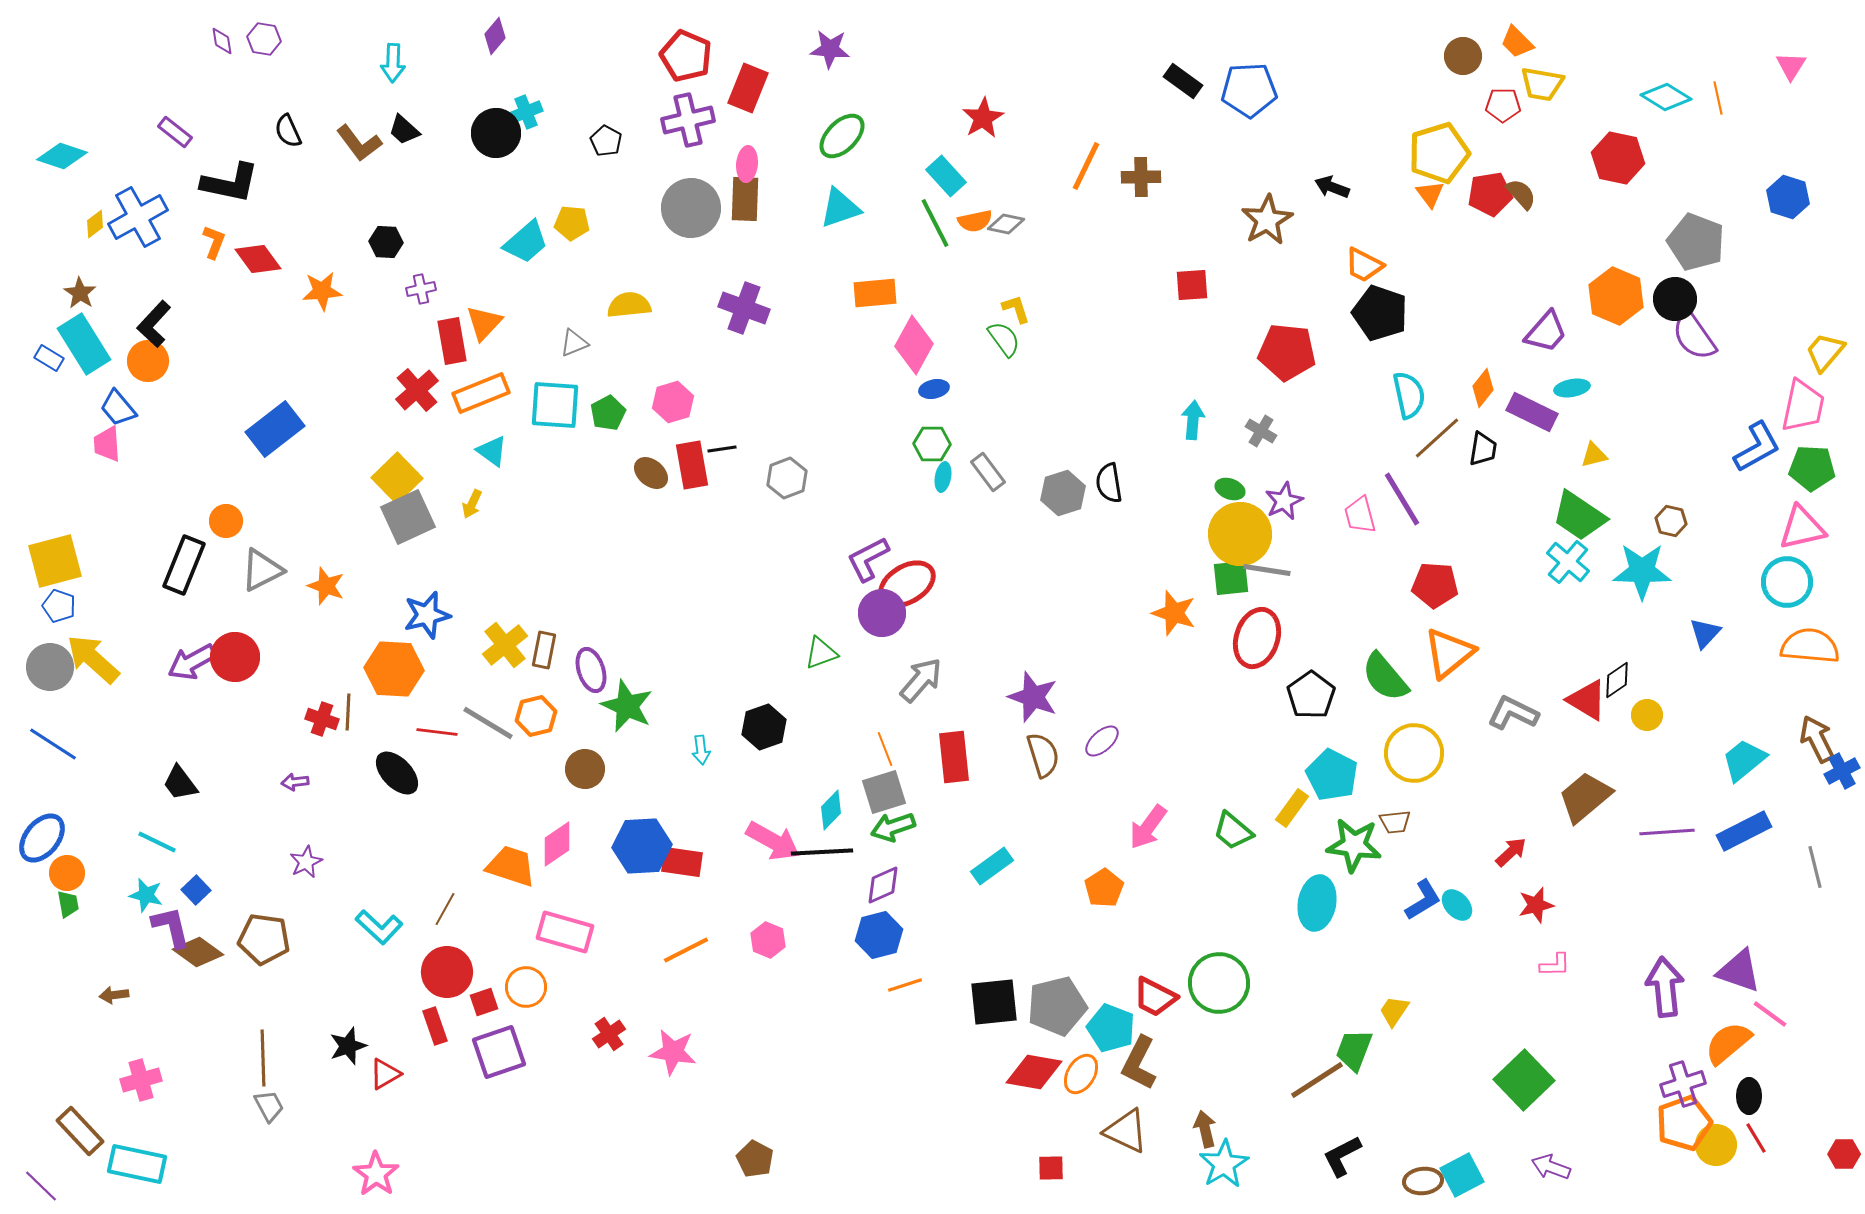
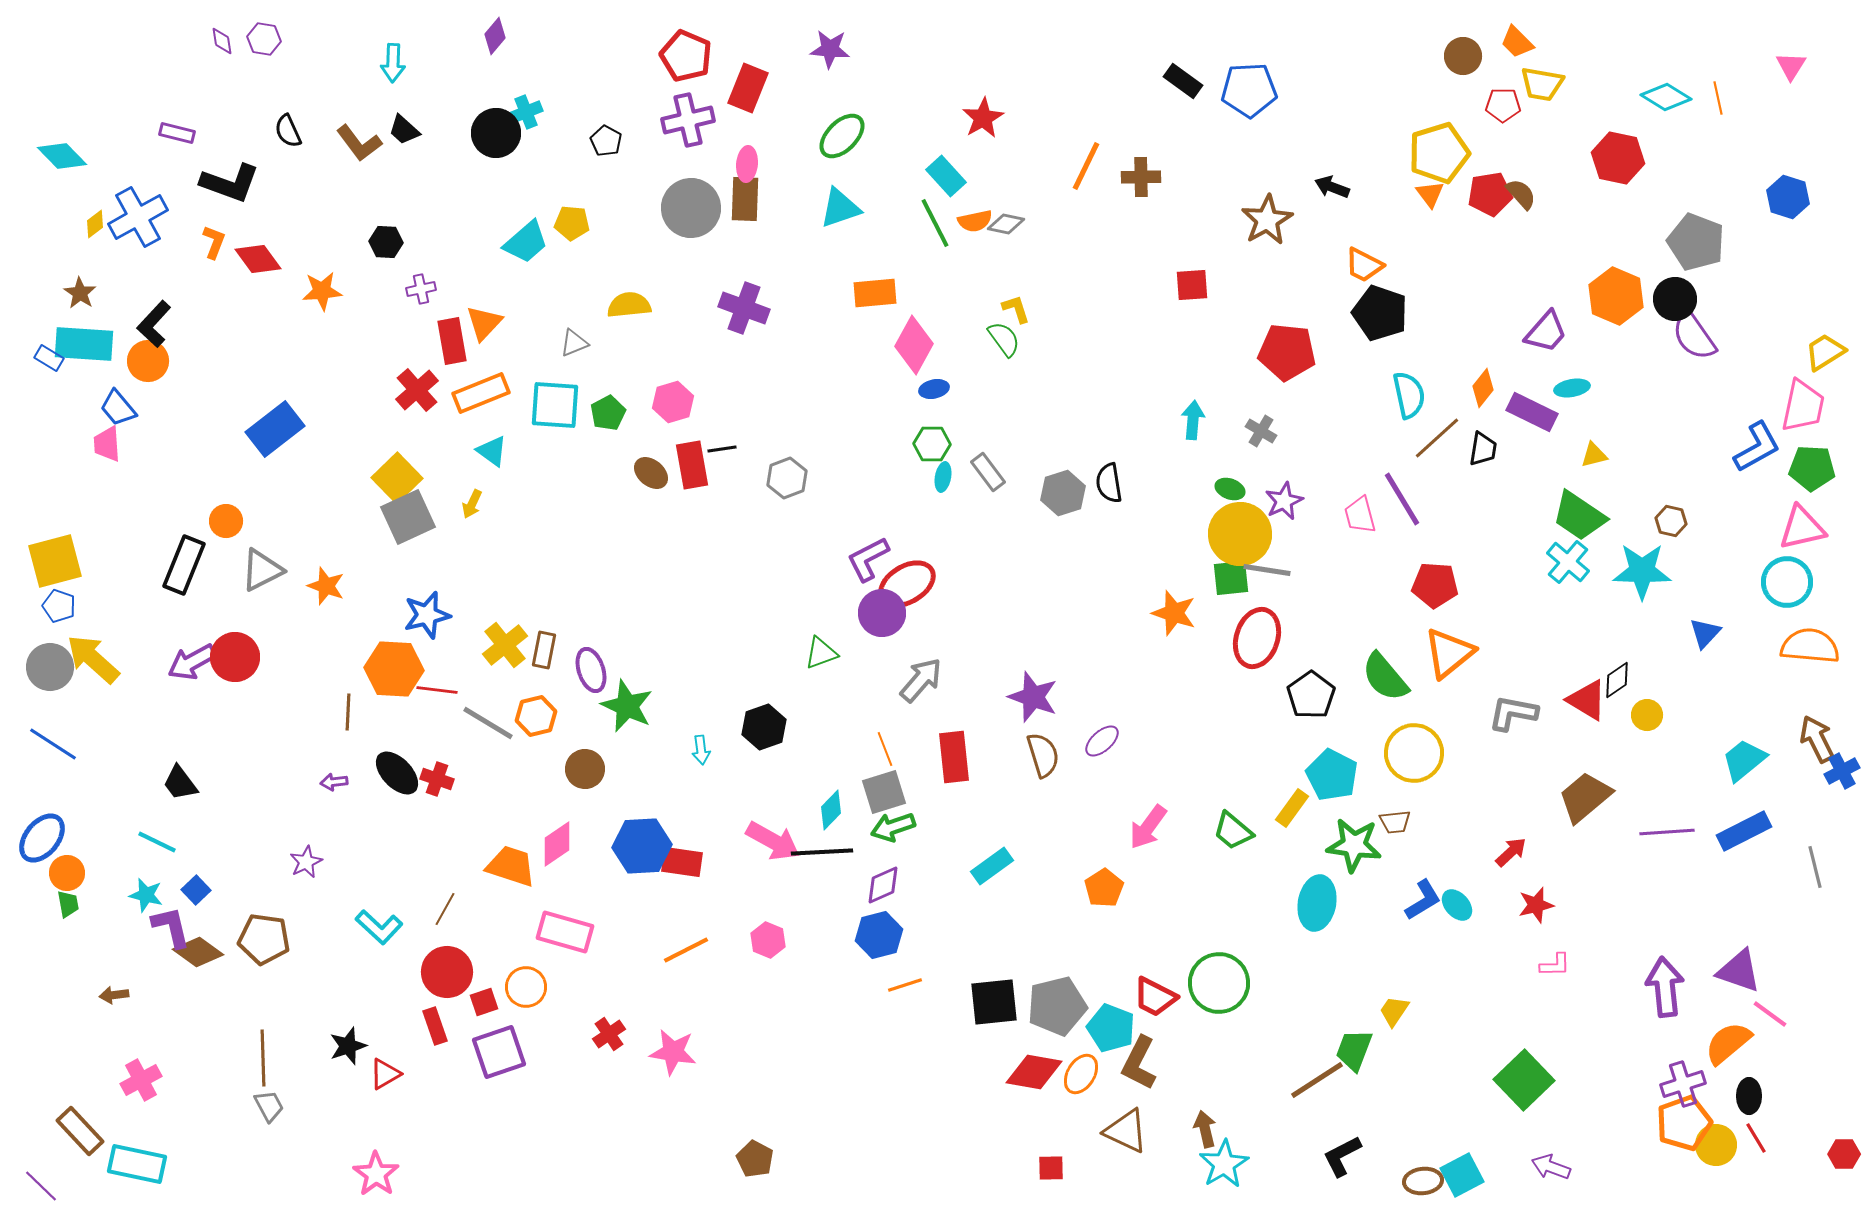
purple rectangle at (175, 132): moved 2 px right, 1 px down; rotated 24 degrees counterclockwise
cyan diamond at (62, 156): rotated 27 degrees clockwise
black L-shape at (230, 183): rotated 8 degrees clockwise
cyan rectangle at (84, 344): rotated 54 degrees counterclockwise
yellow trapezoid at (1825, 352): rotated 18 degrees clockwise
gray L-shape at (1513, 713): rotated 15 degrees counterclockwise
red cross at (322, 719): moved 115 px right, 60 px down
red line at (437, 732): moved 42 px up
purple arrow at (295, 782): moved 39 px right
pink cross at (141, 1080): rotated 12 degrees counterclockwise
